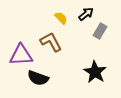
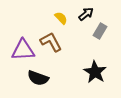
purple triangle: moved 2 px right, 5 px up
